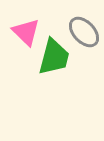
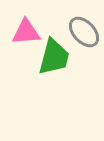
pink triangle: rotated 48 degrees counterclockwise
